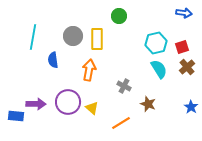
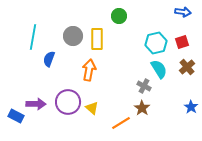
blue arrow: moved 1 px left, 1 px up
red square: moved 5 px up
blue semicircle: moved 4 px left, 1 px up; rotated 28 degrees clockwise
gray cross: moved 20 px right
brown star: moved 6 px left, 4 px down; rotated 14 degrees clockwise
blue rectangle: rotated 21 degrees clockwise
